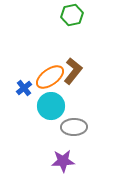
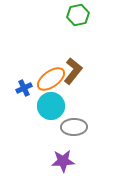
green hexagon: moved 6 px right
orange ellipse: moved 1 px right, 2 px down
blue cross: rotated 14 degrees clockwise
